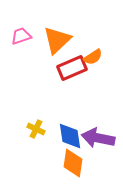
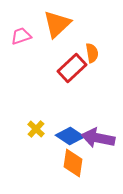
orange triangle: moved 16 px up
orange semicircle: moved 1 px left, 4 px up; rotated 66 degrees counterclockwise
red rectangle: rotated 20 degrees counterclockwise
yellow cross: rotated 18 degrees clockwise
blue diamond: rotated 48 degrees counterclockwise
